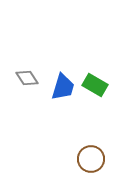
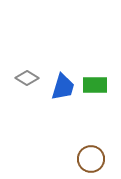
gray diamond: rotated 25 degrees counterclockwise
green rectangle: rotated 30 degrees counterclockwise
